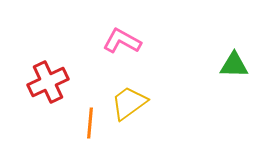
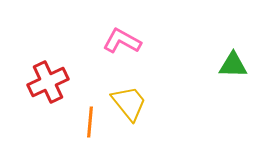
green triangle: moved 1 px left
yellow trapezoid: rotated 87 degrees clockwise
orange line: moved 1 px up
